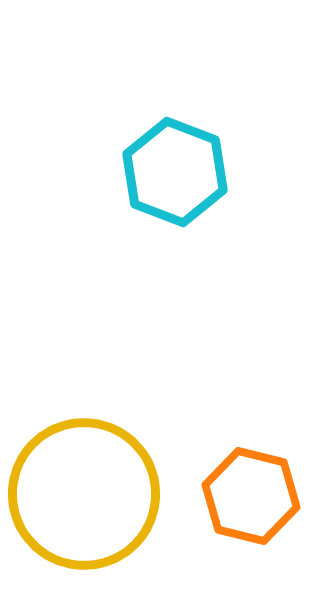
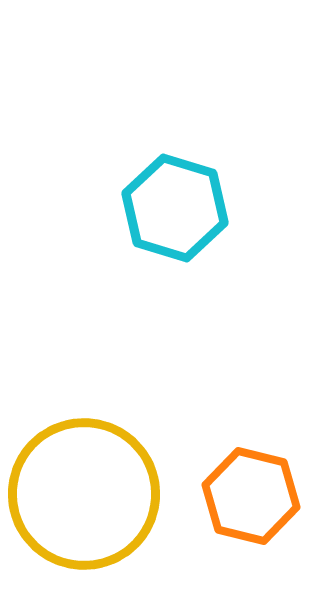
cyan hexagon: moved 36 px down; rotated 4 degrees counterclockwise
